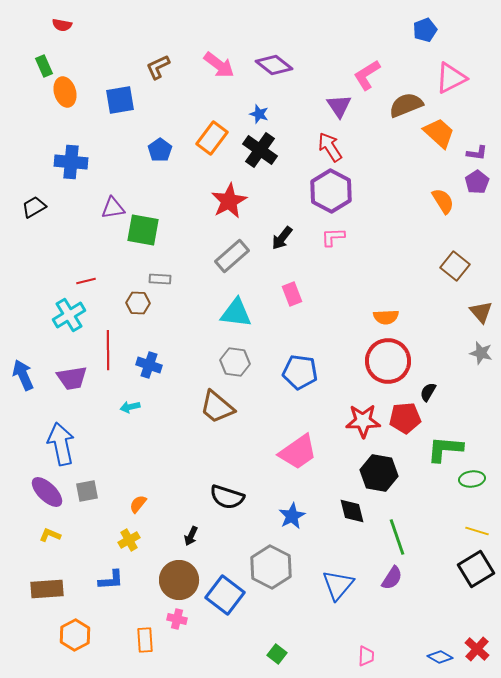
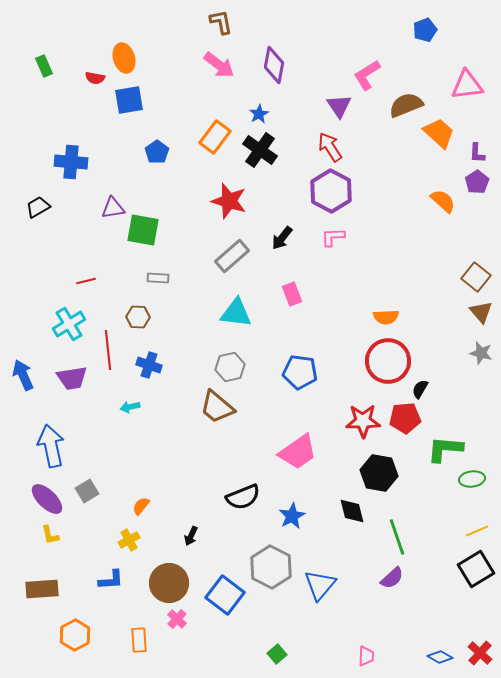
red semicircle at (62, 25): moved 33 px right, 53 px down
purple diamond at (274, 65): rotated 63 degrees clockwise
brown L-shape at (158, 67): moved 63 px right, 45 px up; rotated 104 degrees clockwise
pink triangle at (451, 78): moved 16 px right, 7 px down; rotated 20 degrees clockwise
orange ellipse at (65, 92): moved 59 px right, 34 px up
blue square at (120, 100): moved 9 px right
blue star at (259, 114): rotated 24 degrees clockwise
orange rectangle at (212, 138): moved 3 px right, 1 px up
blue pentagon at (160, 150): moved 3 px left, 2 px down
purple L-shape at (477, 153): rotated 85 degrees clockwise
red star at (229, 201): rotated 27 degrees counterclockwise
orange semicircle at (443, 201): rotated 16 degrees counterclockwise
black trapezoid at (34, 207): moved 4 px right
brown square at (455, 266): moved 21 px right, 11 px down
gray rectangle at (160, 279): moved 2 px left, 1 px up
brown hexagon at (138, 303): moved 14 px down
cyan cross at (69, 315): moved 9 px down
red line at (108, 350): rotated 6 degrees counterclockwise
gray hexagon at (235, 362): moved 5 px left, 5 px down; rotated 20 degrees counterclockwise
black semicircle at (428, 392): moved 8 px left, 3 px up
blue arrow at (61, 444): moved 10 px left, 2 px down
gray square at (87, 491): rotated 20 degrees counterclockwise
purple ellipse at (47, 492): moved 7 px down
black semicircle at (227, 497): moved 16 px right; rotated 40 degrees counterclockwise
orange semicircle at (138, 504): moved 3 px right, 2 px down
yellow line at (477, 531): rotated 40 degrees counterclockwise
yellow L-shape at (50, 535): rotated 125 degrees counterclockwise
purple semicircle at (392, 578): rotated 15 degrees clockwise
brown circle at (179, 580): moved 10 px left, 3 px down
blue triangle at (338, 585): moved 18 px left
brown rectangle at (47, 589): moved 5 px left
pink cross at (177, 619): rotated 30 degrees clockwise
orange rectangle at (145, 640): moved 6 px left
red cross at (477, 649): moved 3 px right, 4 px down
green square at (277, 654): rotated 12 degrees clockwise
